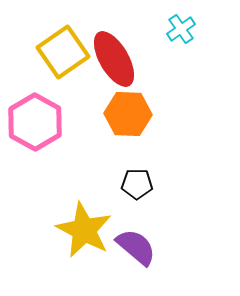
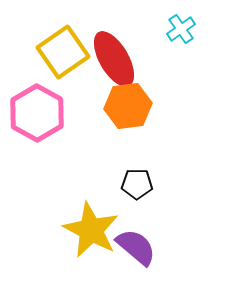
orange hexagon: moved 8 px up; rotated 9 degrees counterclockwise
pink hexagon: moved 2 px right, 9 px up
yellow star: moved 7 px right
